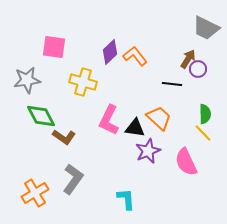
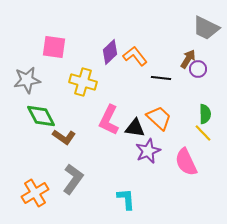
black line: moved 11 px left, 6 px up
